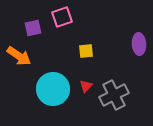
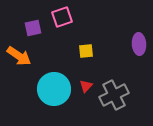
cyan circle: moved 1 px right
